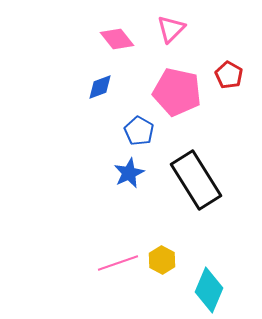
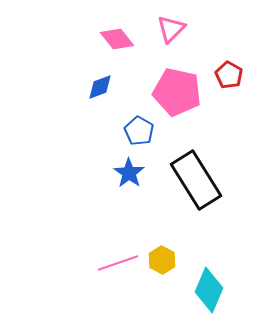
blue star: rotated 12 degrees counterclockwise
